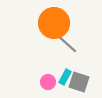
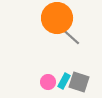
orange circle: moved 3 px right, 5 px up
gray line: moved 3 px right, 8 px up
cyan rectangle: moved 1 px left, 4 px down
